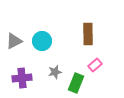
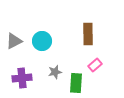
green rectangle: rotated 18 degrees counterclockwise
